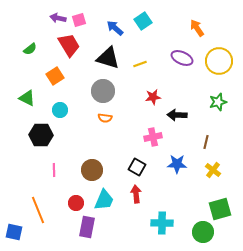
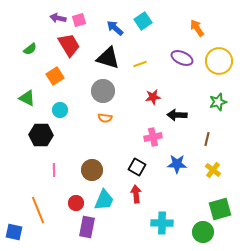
brown line: moved 1 px right, 3 px up
